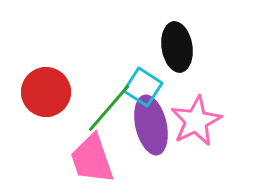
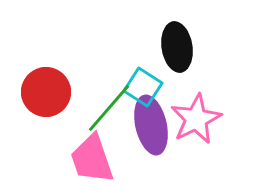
pink star: moved 2 px up
